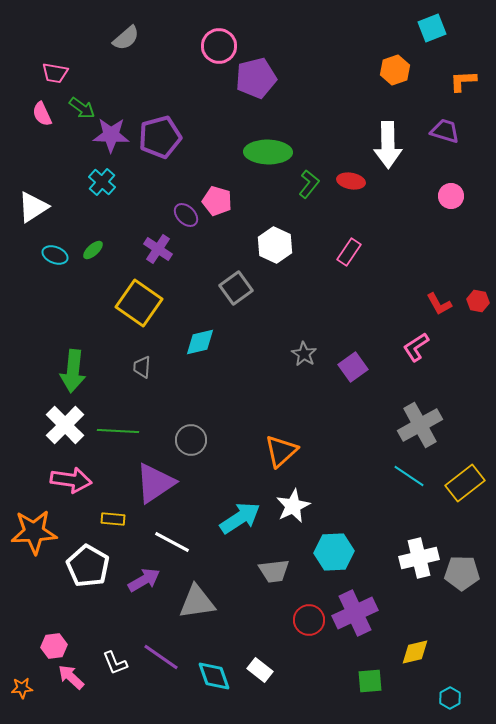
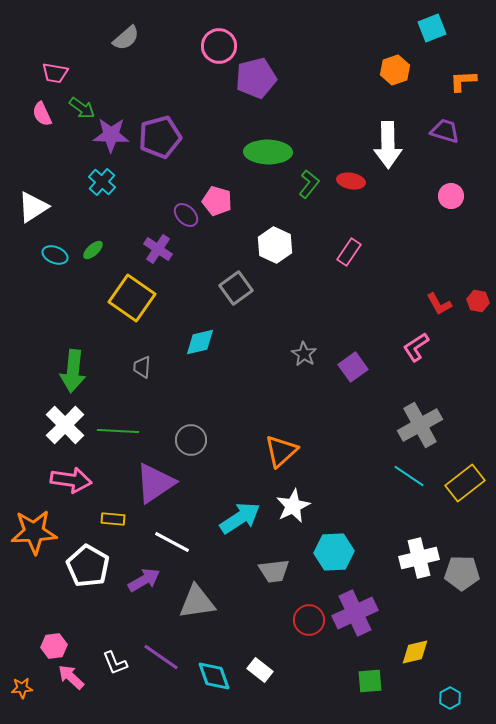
yellow square at (139, 303): moved 7 px left, 5 px up
